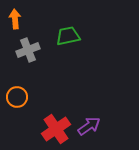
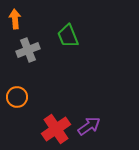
green trapezoid: rotated 100 degrees counterclockwise
